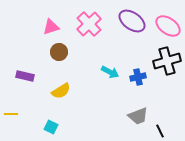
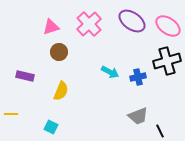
yellow semicircle: rotated 36 degrees counterclockwise
